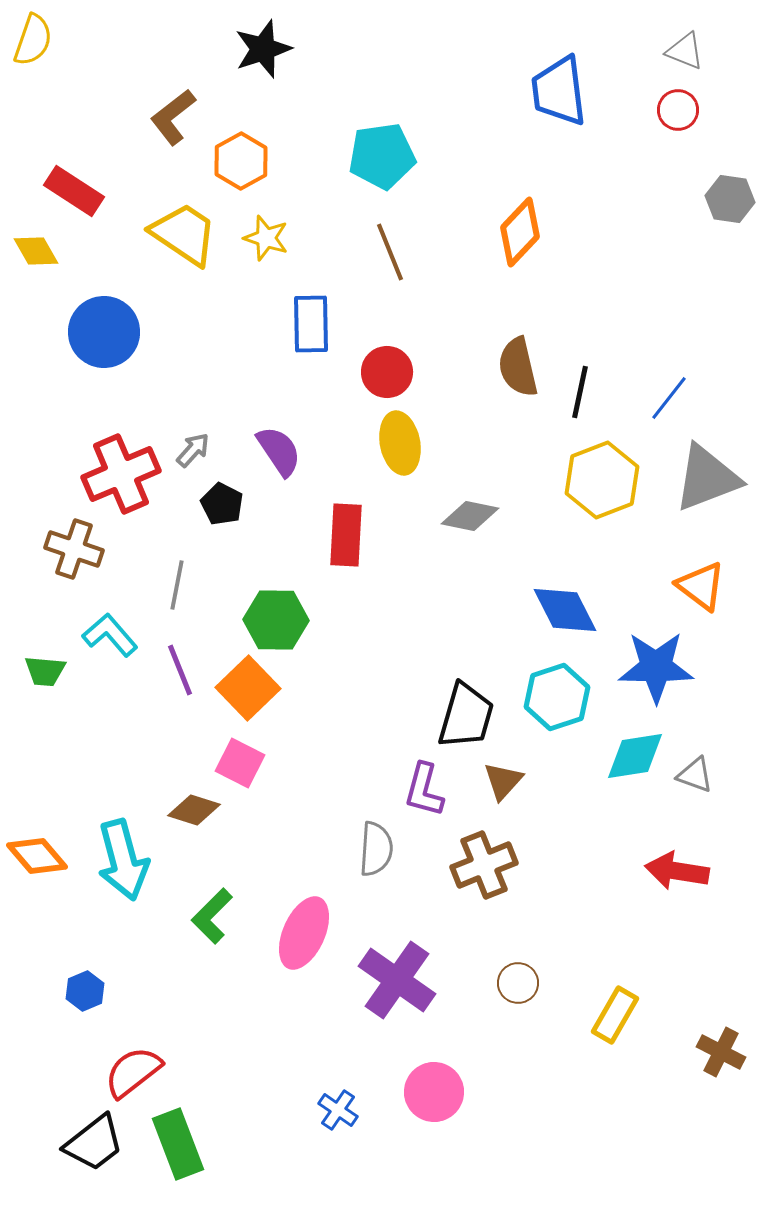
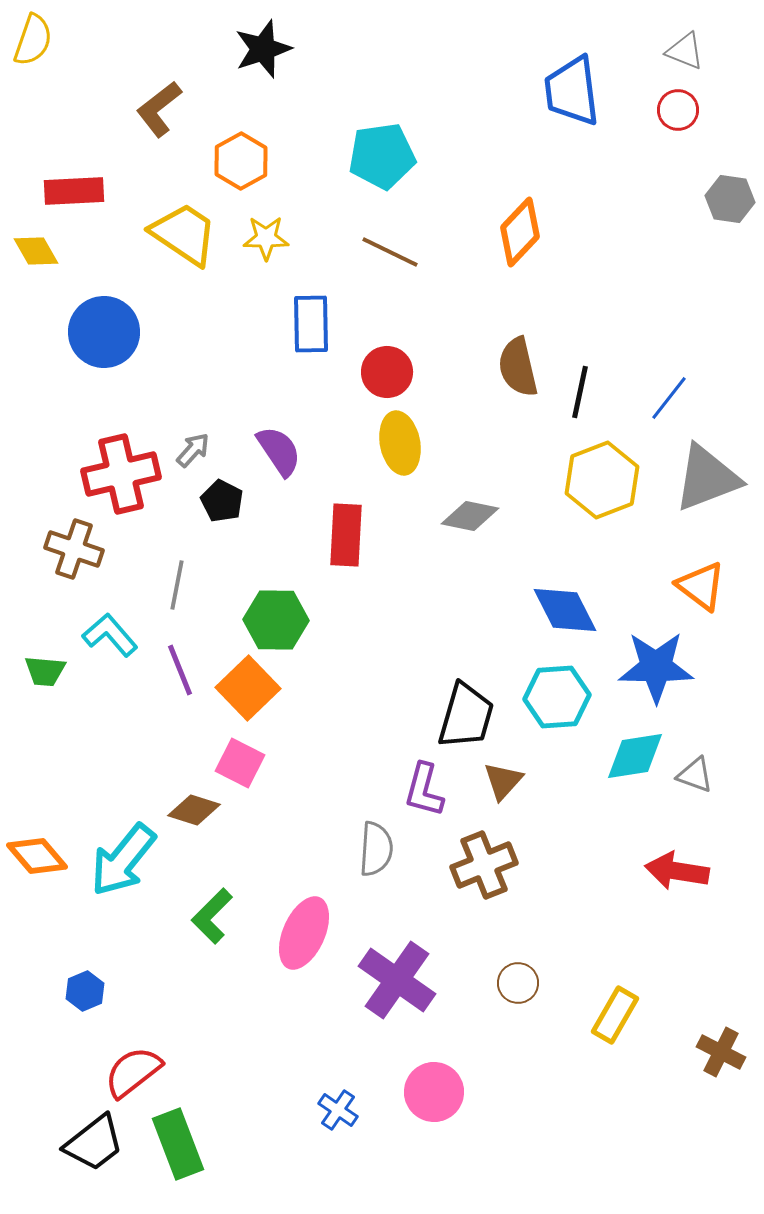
blue trapezoid at (559, 91): moved 13 px right
brown L-shape at (173, 117): moved 14 px left, 8 px up
red rectangle at (74, 191): rotated 36 degrees counterclockwise
yellow star at (266, 238): rotated 18 degrees counterclockwise
brown line at (390, 252): rotated 42 degrees counterclockwise
red cross at (121, 474): rotated 10 degrees clockwise
black pentagon at (222, 504): moved 3 px up
cyan hexagon at (557, 697): rotated 14 degrees clockwise
cyan arrow at (123, 860): rotated 54 degrees clockwise
